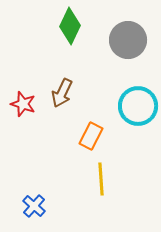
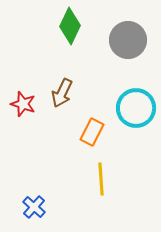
cyan circle: moved 2 px left, 2 px down
orange rectangle: moved 1 px right, 4 px up
blue cross: moved 1 px down
